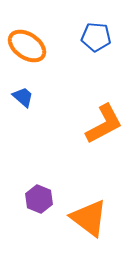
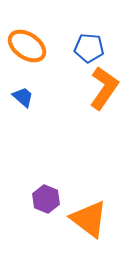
blue pentagon: moved 7 px left, 11 px down
orange L-shape: moved 36 px up; rotated 27 degrees counterclockwise
purple hexagon: moved 7 px right
orange triangle: moved 1 px down
